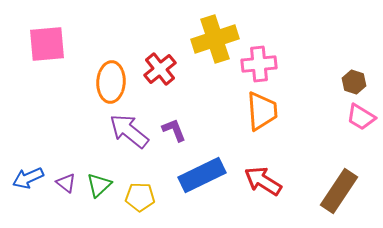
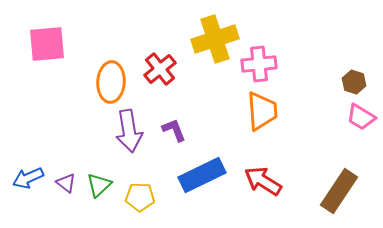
purple arrow: rotated 138 degrees counterclockwise
